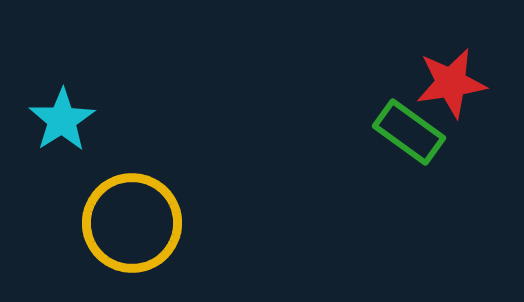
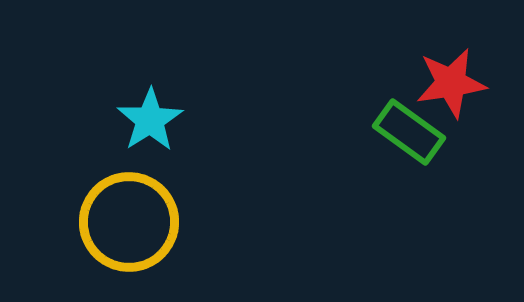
cyan star: moved 88 px right
yellow circle: moved 3 px left, 1 px up
